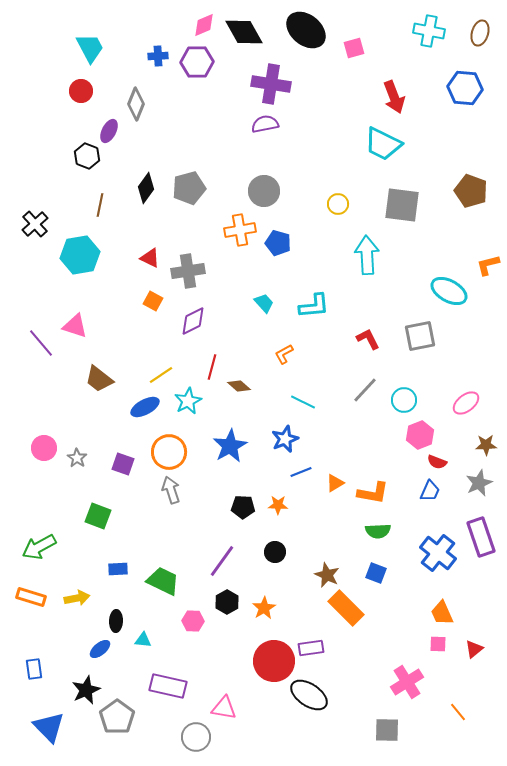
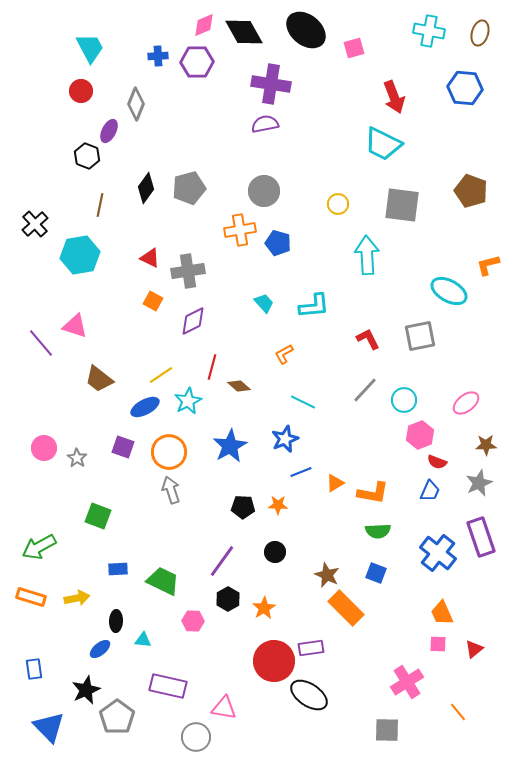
purple square at (123, 464): moved 17 px up
black hexagon at (227, 602): moved 1 px right, 3 px up
